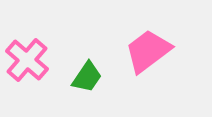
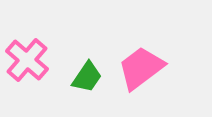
pink trapezoid: moved 7 px left, 17 px down
